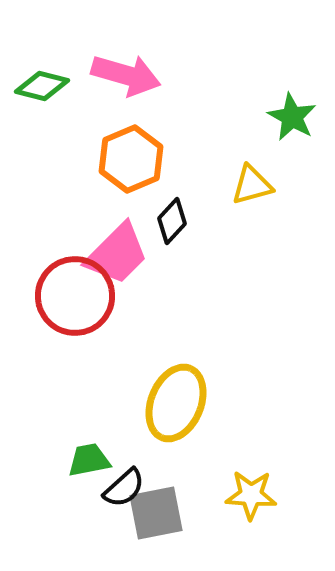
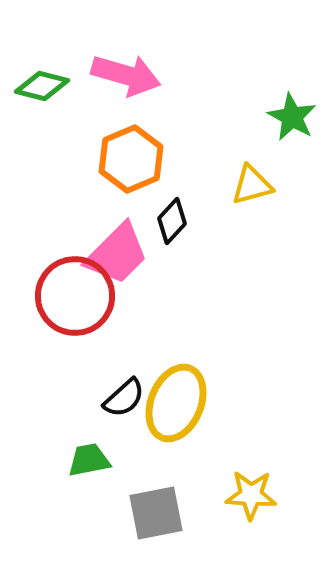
black semicircle: moved 90 px up
